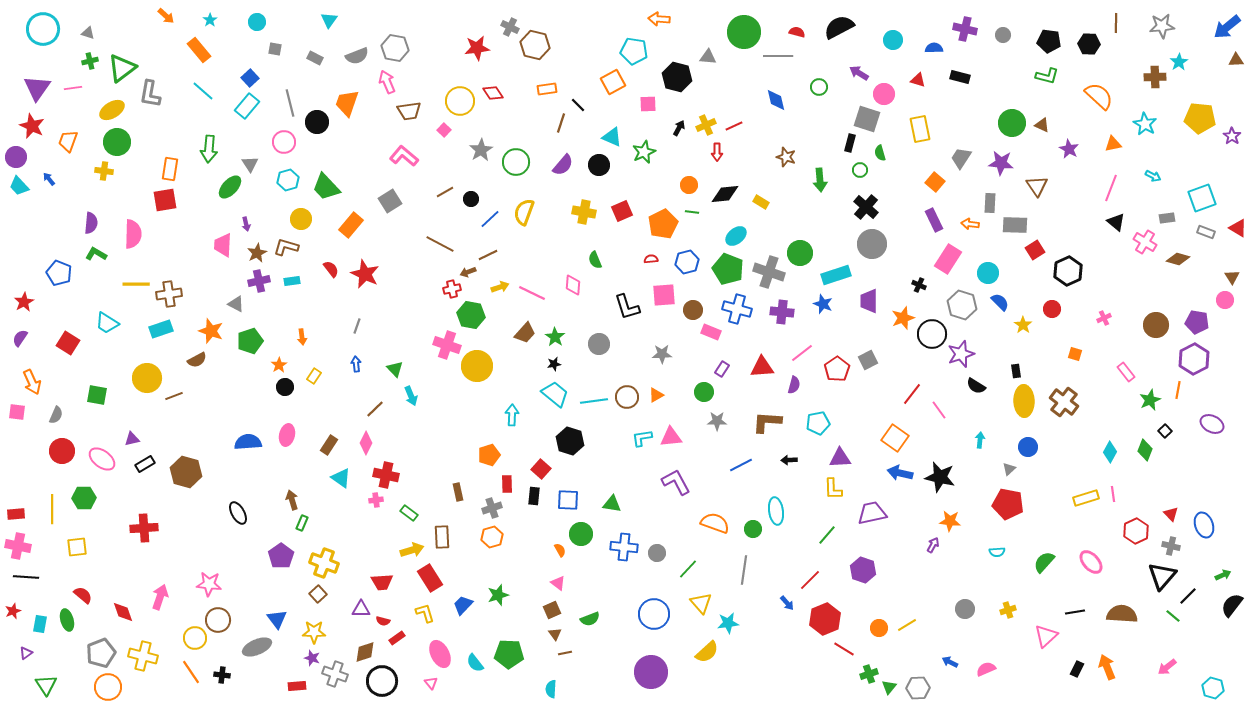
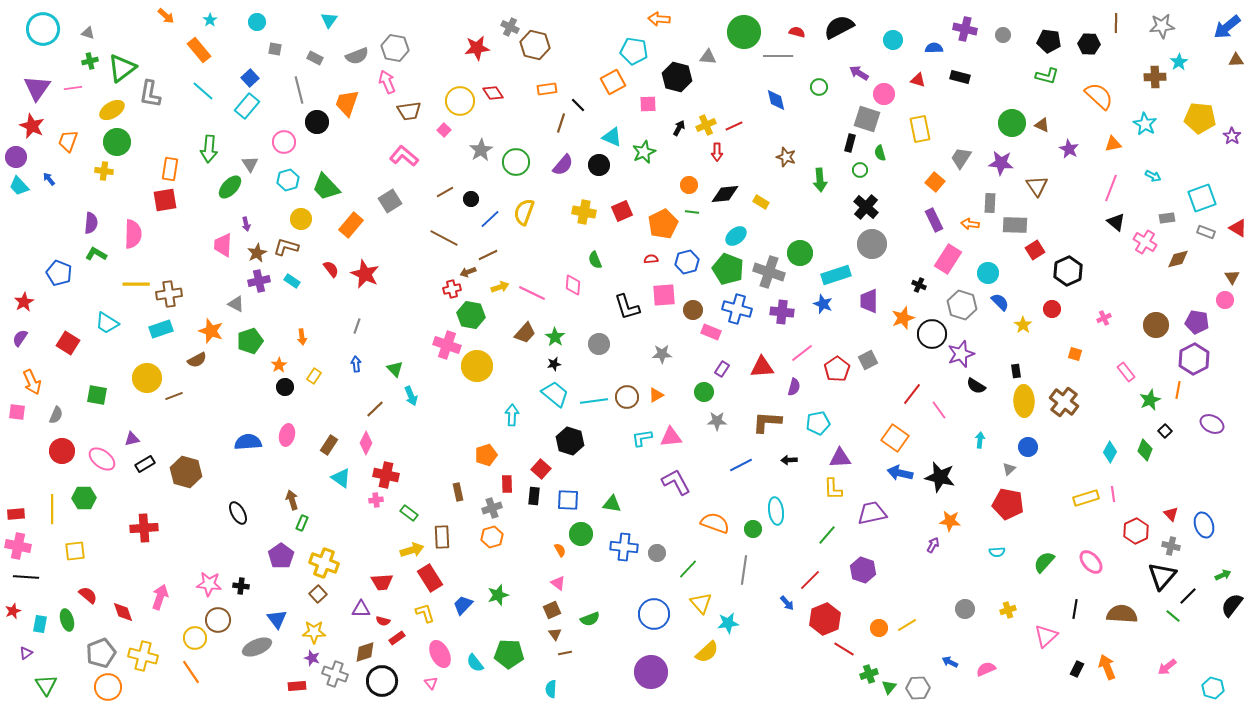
gray line at (290, 103): moved 9 px right, 13 px up
brown line at (440, 244): moved 4 px right, 6 px up
brown diamond at (1178, 259): rotated 30 degrees counterclockwise
cyan rectangle at (292, 281): rotated 42 degrees clockwise
purple semicircle at (794, 385): moved 2 px down
orange pentagon at (489, 455): moved 3 px left
yellow square at (77, 547): moved 2 px left, 4 px down
red semicircle at (83, 595): moved 5 px right
black line at (1075, 612): moved 3 px up; rotated 72 degrees counterclockwise
black cross at (222, 675): moved 19 px right, 89 px up
